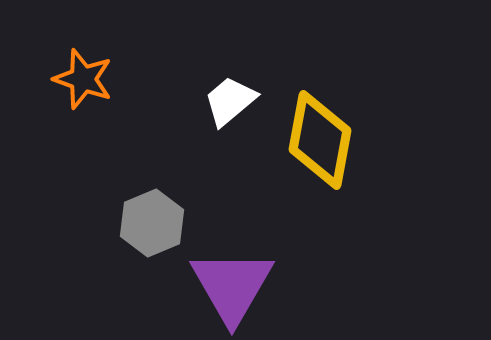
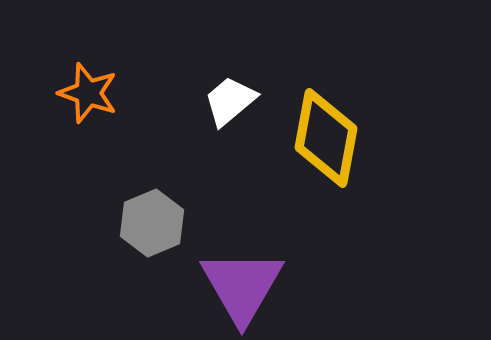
orange star: moved 5 px right, 14 px down
yellow diamond: moved 6 px right, 2 px up
purple triangle: moved 10 px right
